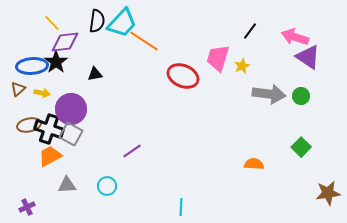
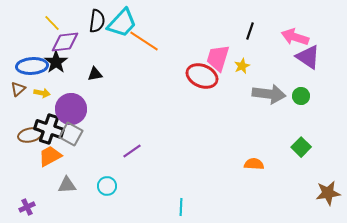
black line: rotated 18 degrees counterclockwise
red ellipse: moved 19 px right
brown ellipse: moved 1 px right, 10 px down
